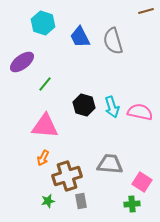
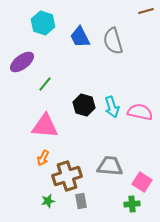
gray trapezoid: moved 2 px down
